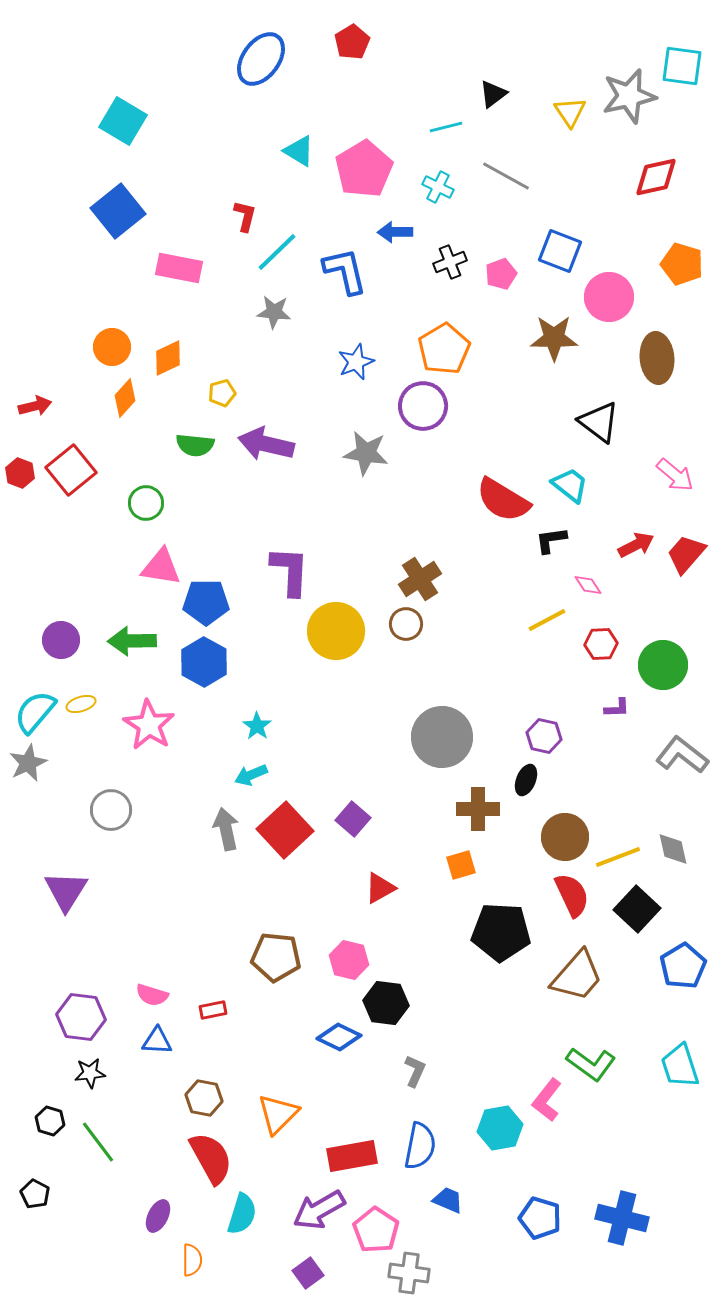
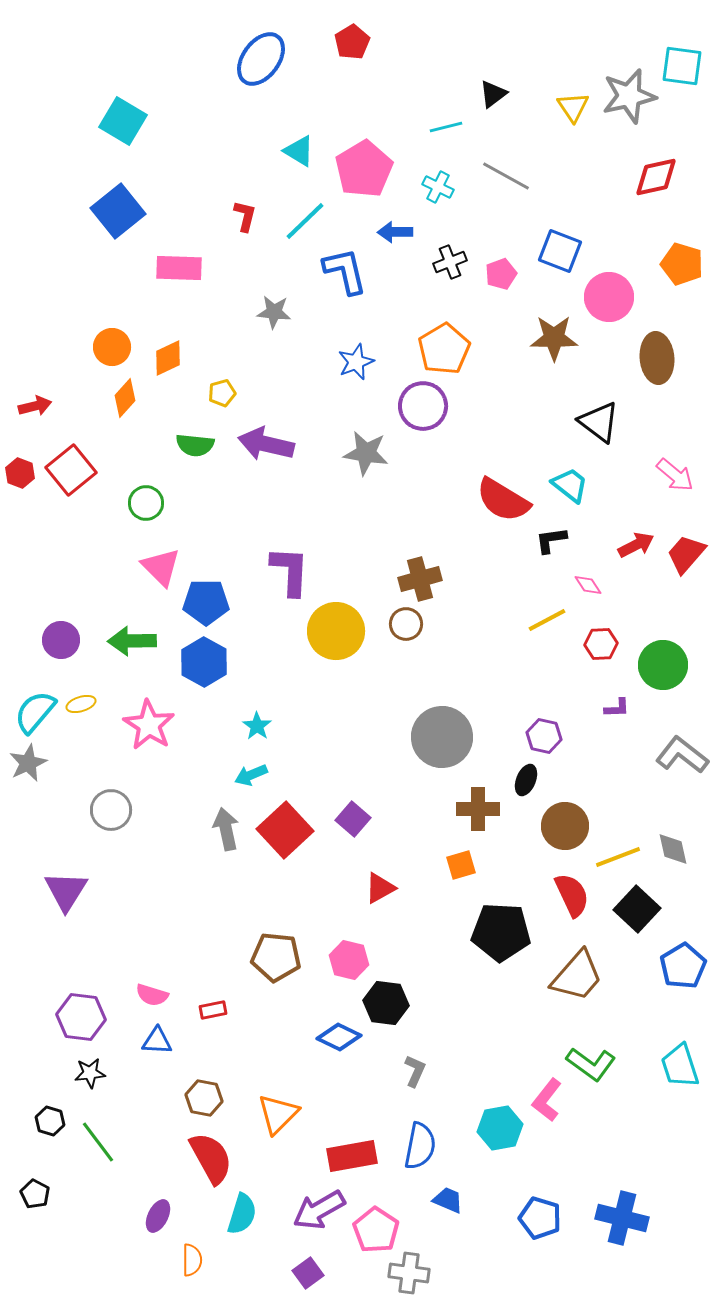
yellow triangle at (570, 112): moved 3 px right, 5 px up
cyan line at (277, 252): moved 28 px right, 31 px up
pink rectangle at (179, 268): rotated 9 degrees counterclockwise
pink triangle at (161, 567): rotated 36 degrees clockwise
brown cross at (420, 579): rotated 18 degrees clockwise
brown circle at (565, 837): moved 11 px up
